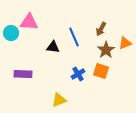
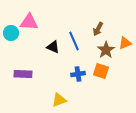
brown arrow: moved 3 px left
blue line: moved 4 px down
black triangle: rotated 16 degrees clockwise
blue cross: rotated 24 degrees clockwise
